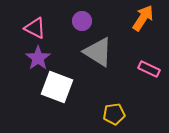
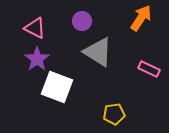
orange arrow: moved 2 px left
purple star: moved 1 px left, 1 px down
